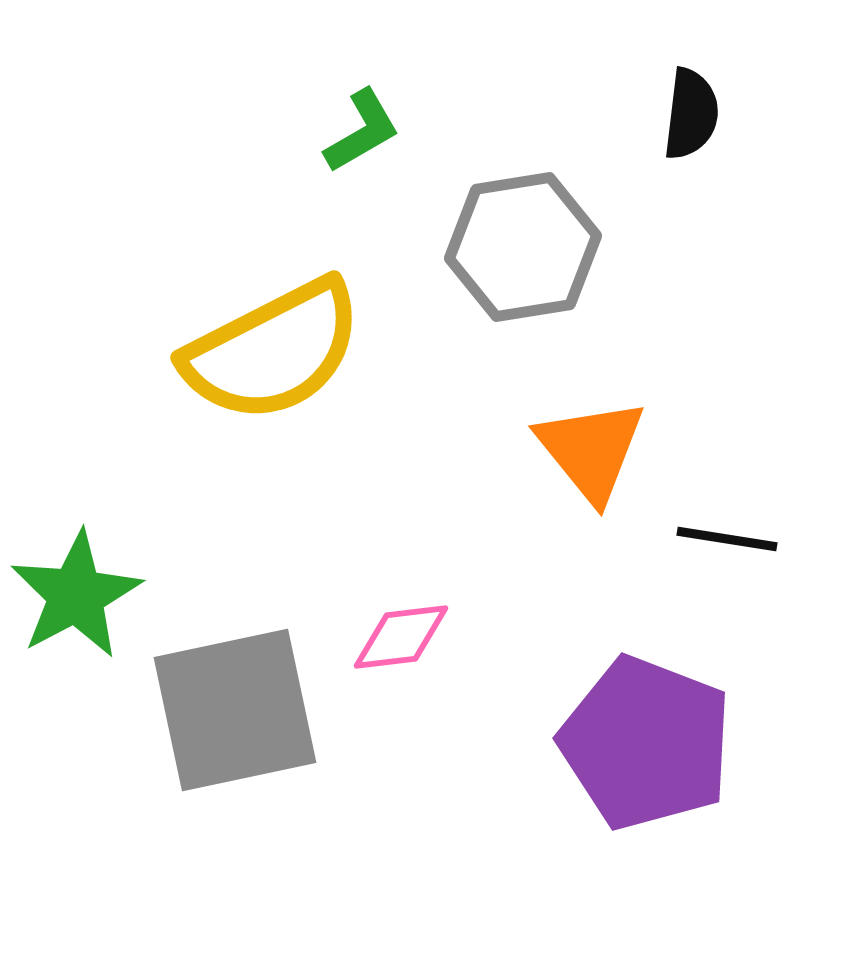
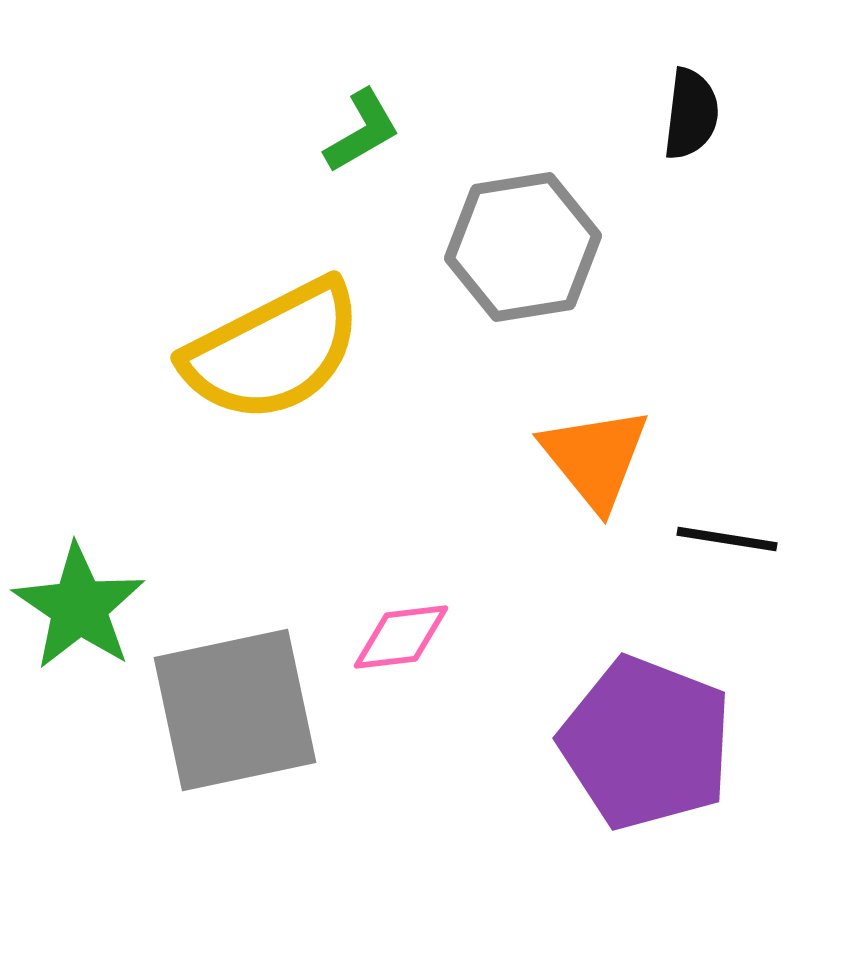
orange triangle: moved 4 px right, 8 px down
green star: moved 3 px right, 12 px down; rotated 10 degrees counterclockwise
